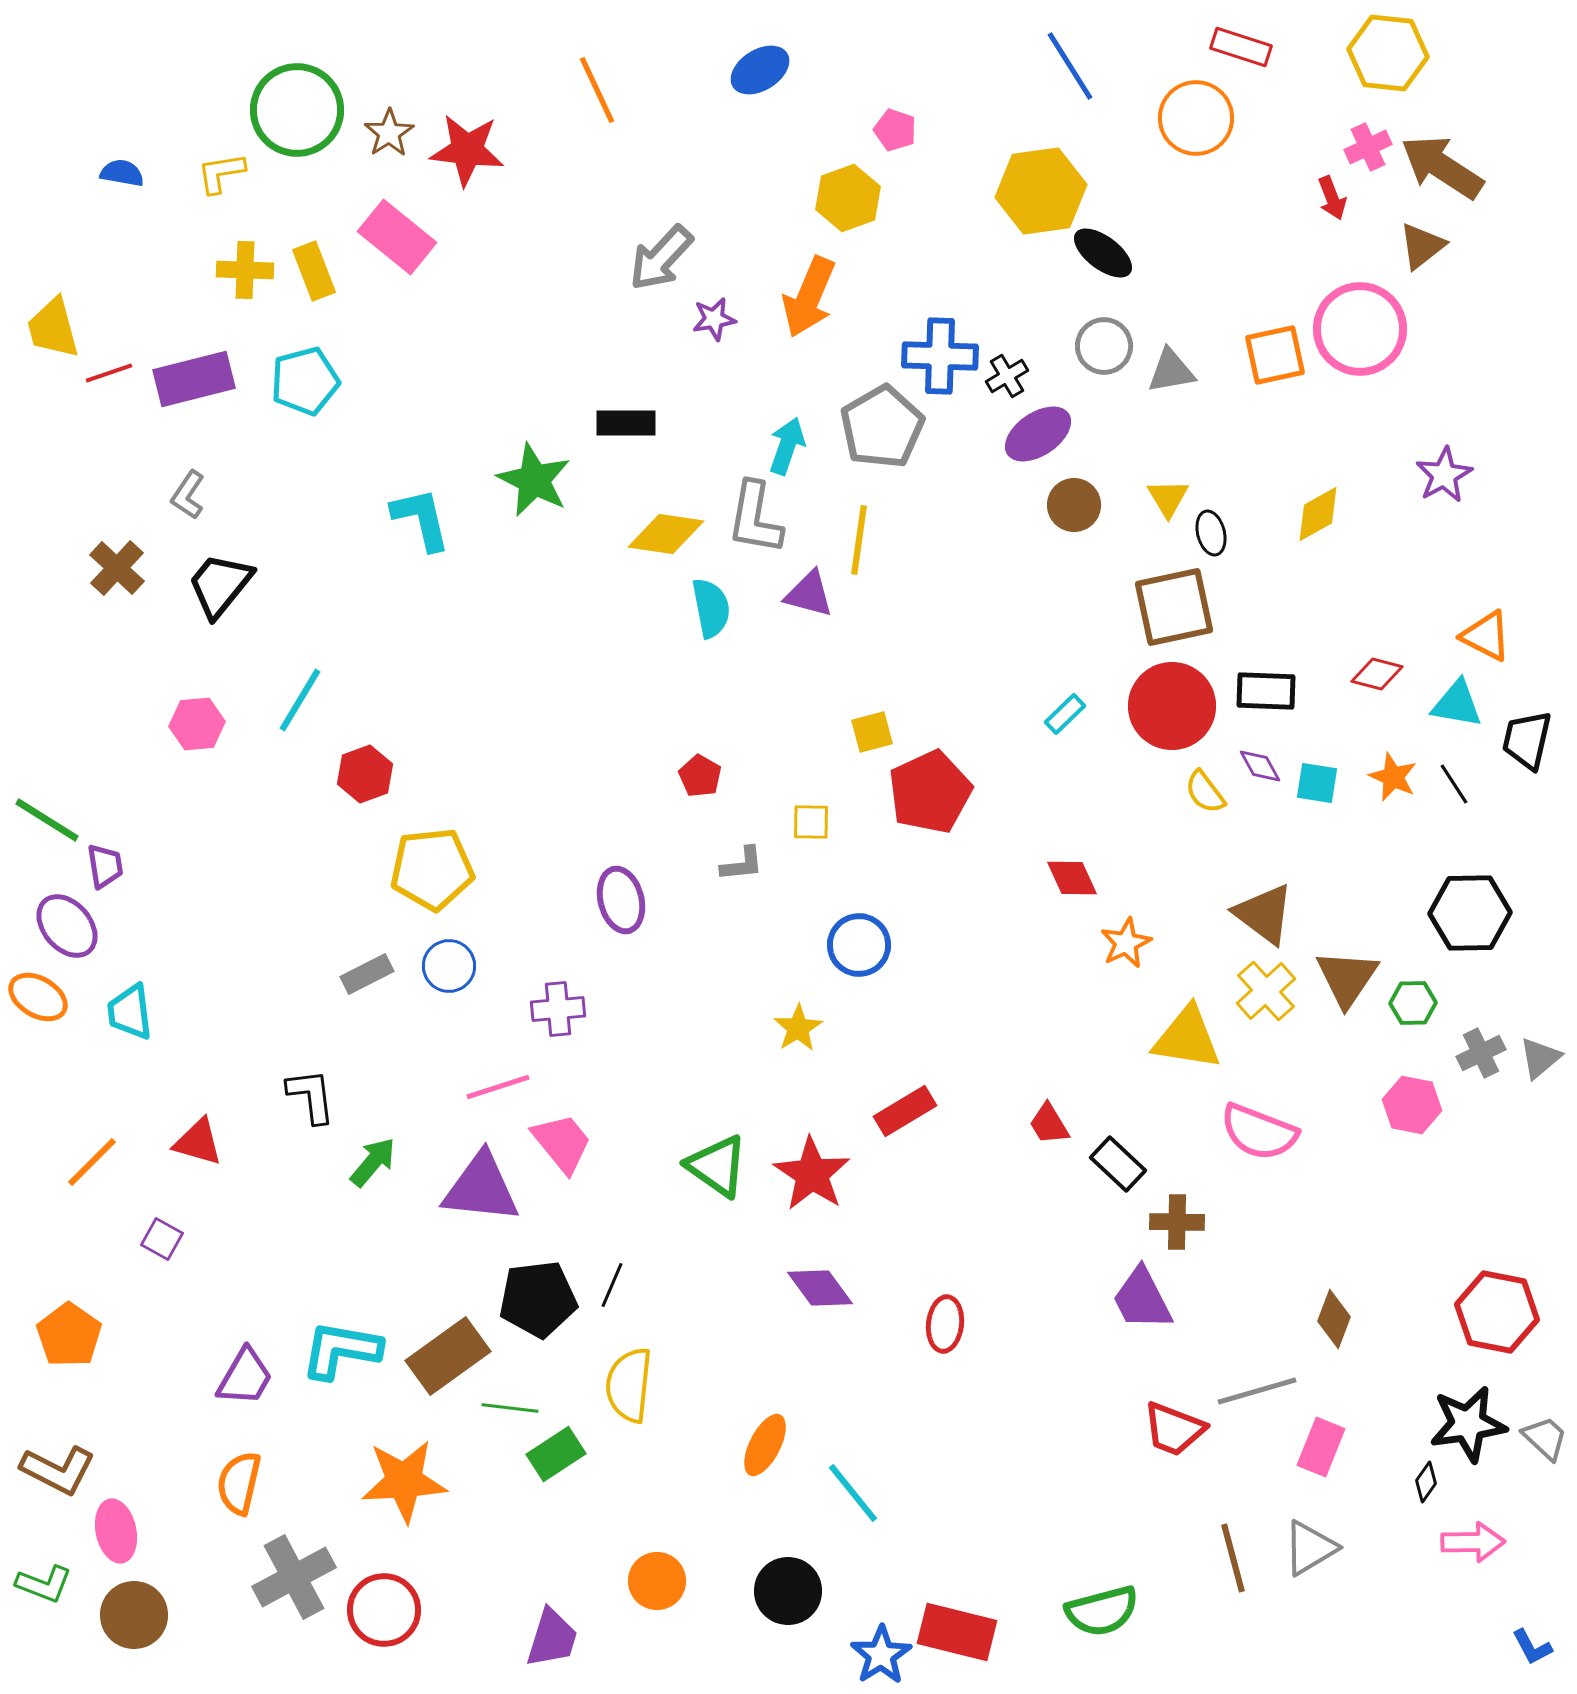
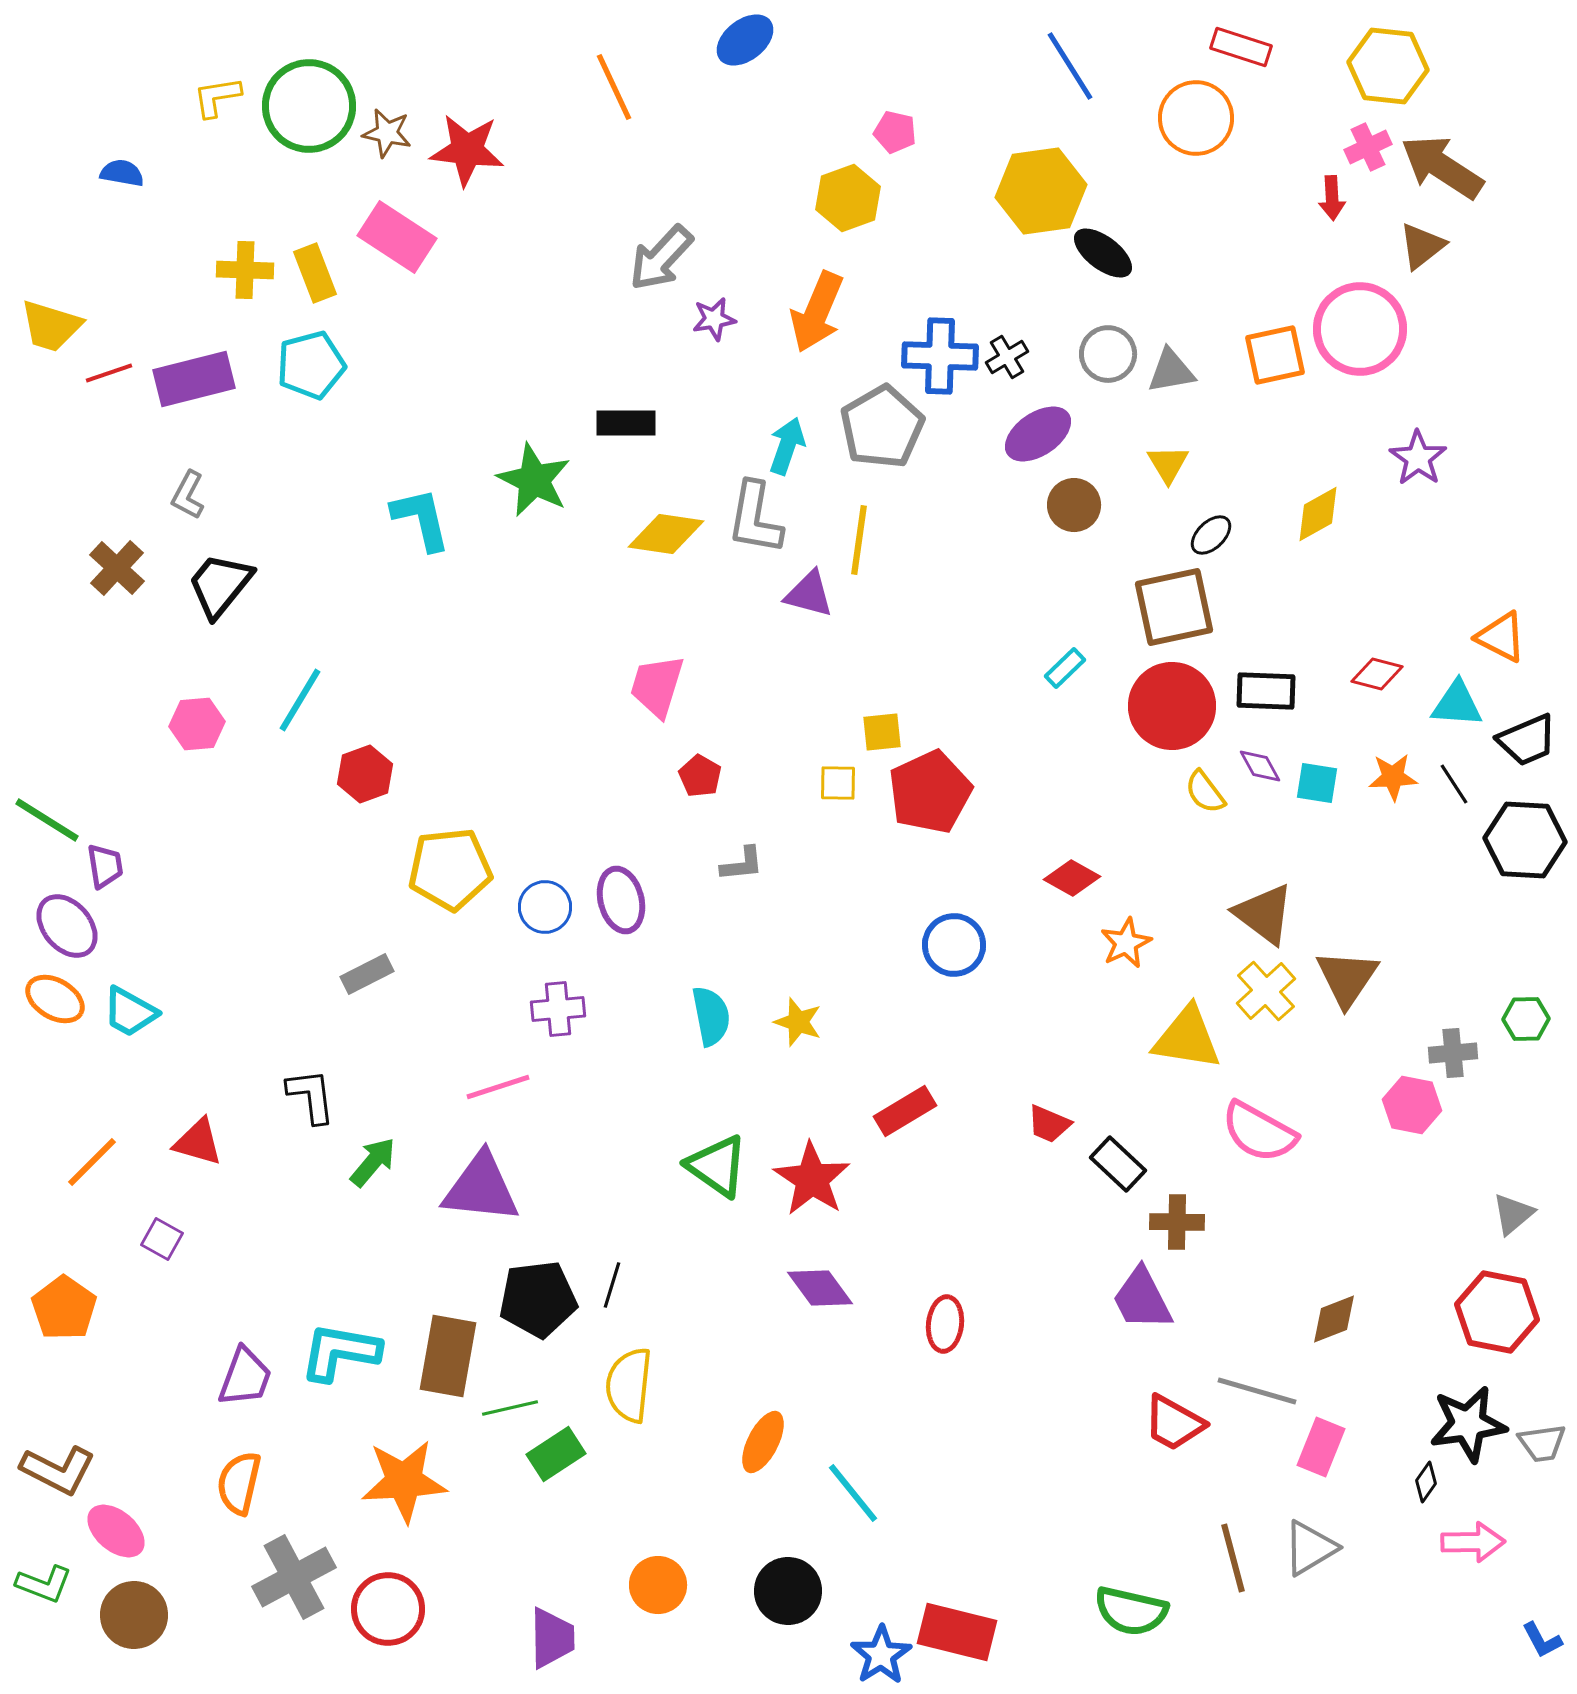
yellow hexagon at (1388, 53): moved 13 px down
blue ellipse at (760, 70): moved 15 px left, 30 px up; rotated 6 degrees counterclockwise
orange line at (597, 90): moved 17 px right, 3 px up
green circle at (297, 110): moved 12 px right, 4 px up
pink pentagon at (895, 130): moved 2 px down; rotated 6 degrees counterclockwise
brown star at (389, 133): moved 2 px left; rotated 27 degrees counterclockwise
yellow L-shape at (221, 173): moved 4 px left, 76 px up
red arrow at (1332, 198): rotated 18 degrees clockwise
pink rectangle at (397, 237): rotated 6 degrees counterclockwise
yellow rectangle at (314, 271): moved 1 px right, 2 px down
orange arrow at (809, 297): moved 8 px right, 15 px down
yellow trapezoid at (53, 328): moved 2 px left, 2 px up; rotated 58 degrees counterclockwise
gray circle at (1104, 346): moved 4 px right, 8 px down
black cross at (1007, 376): moved 19 px up
cyan pentagon at (305, 381): moved 6 px right, 16 px up
purple star at (1444, 475): moved 26 px left, 17 px up; rotated 8 degrees counterclockwise
gray L-shape at (188, 495): rotated 6 degrees counterclockwise
yellow triangle at (1168, 498): moved 34 px up
black ellipse at (1211, 533): moved 2 px down; rotated 60 degrees clockwise
cyan semicircle at (711, 608): moved 408 px down
orange triangle at (1486, 636): moved 15 px right, 1 px down
cyan triangle at (1457, 704): rotated 6 degrees counterclockwise
cyan rectangle at (1065, 714): moved 46 px up
yellow square at (872, 732): moved 10 px right; rotated 9 degrees clockwise
black trapezoid at (1527, 740): rotated 126 degrees counterclockwise
orange star at (1393, 777): rotated 27 degrees counterclockwise
yellow square at (811, 822): moved 27 px right, 39 px up
yellow pentagon at (432, 869): moved 18 px right
red diamond at (1072, 878): rotated 36 degrees counterclockwise
black hexagon at (1470, 913): moved 55 px right, 73 px up; rotated 4 degrees clockwise
blue circle at (859, 945): moved 95 px right
blue circle at (449, 966): moved 96 px right, 59 px up
orange ellipse at (38, 997): moved 17 px right, 2 px down
green hexagon at (1413, 1003): moved 113 px right, 16 px down
cyan trapezoid at (130, 1012): rotated 54 degrees counterclockwise
yellow star at (798, 1028): moved 6 px up; rotated 21 degrees counterclockwise
gray cross at (1481, 1053): moved 28 px left; rotated 21 degrees clockwise
gray triangle at (1540, 1058): moved 27 px left, 156 px down
red trapezoid at (1049, 1124): rotated 36 degrees counterclockwise
pink semicircle at (1259, 1132): rotated 8 degrees clockwise
pink trapezoid at (562, 1143): moved 95 px right, 457 px up; rotated 124 degrees counterclockwise
red star at (812, 1174): moved 5 px down
black line at (612, 1285): rotated 6 degrees counterclockwise
brown diamond at (1334, 1319): rotated 48 degrees clockwise
orange pentagon at (69, 1335): moved 5 px left, 27 px up
cyan L-shape at (341, 1350): moved 1 px left, 2 px down
brown rectangle at (448, 1356): rotated 44 degrees counterclockwise
purple trapezoid at (245, 1377): rotated 10 degrees counterclockwise
gray line at (1257, 1391): rotated 32 degrees clockwise
green line at (510, 1408): rotated 20 degrees counterclockwise
red trapezoid at (1174, 1429): moved 6 px up; rotated 8 degrees clockwise
gray trapezoid at (1545, 1438): moved 3 px left, 5 px down; rotated 129 degrees clockwise
orange ellipse at (765, 1445): moved 2 px left, 3 px up
pink ellipse at (116, 1531): rotated 38 degrees counterclockwise
orange circle at (657, 1581): moved 1 px right, 4 px down
red circle at (384, 1610): moved 4 px right, 1 px up
green semicircle at (1102, 1611): moved 29 px right; rotated 28 degrees clockwise
purple trapezoid at (552, 1638): rotated 18 degrees counterclockwise
blue L-shape at (1532, 1647): moved 10 px right, 7 px up
